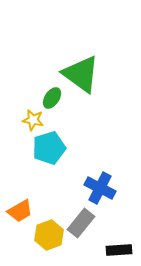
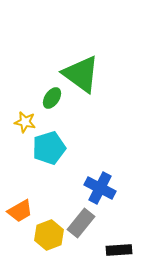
yellow star: moved 8 px left, 2 px down
